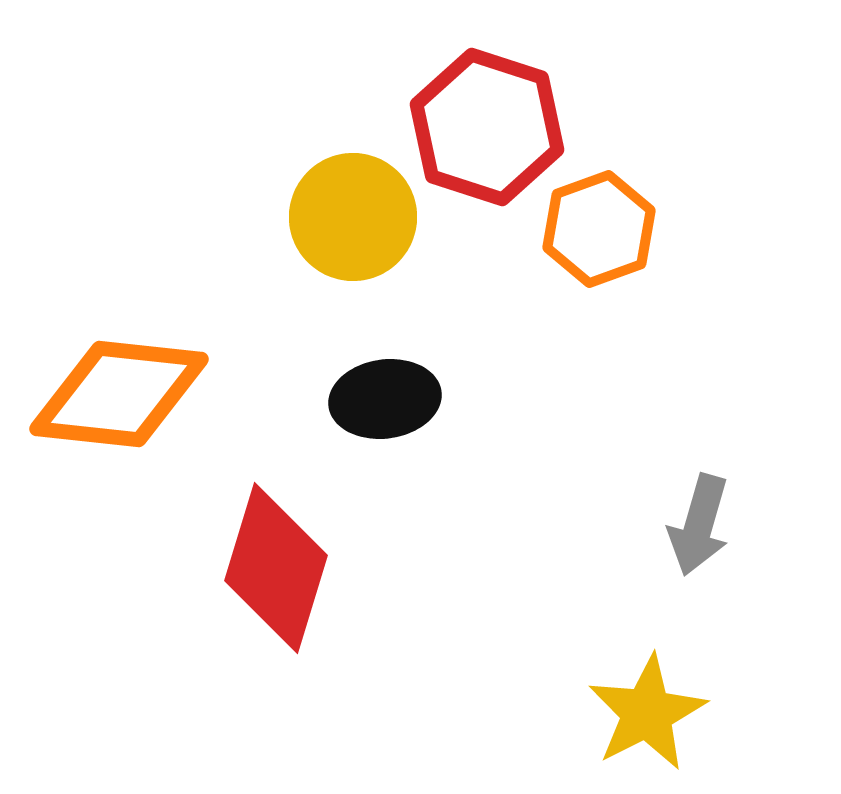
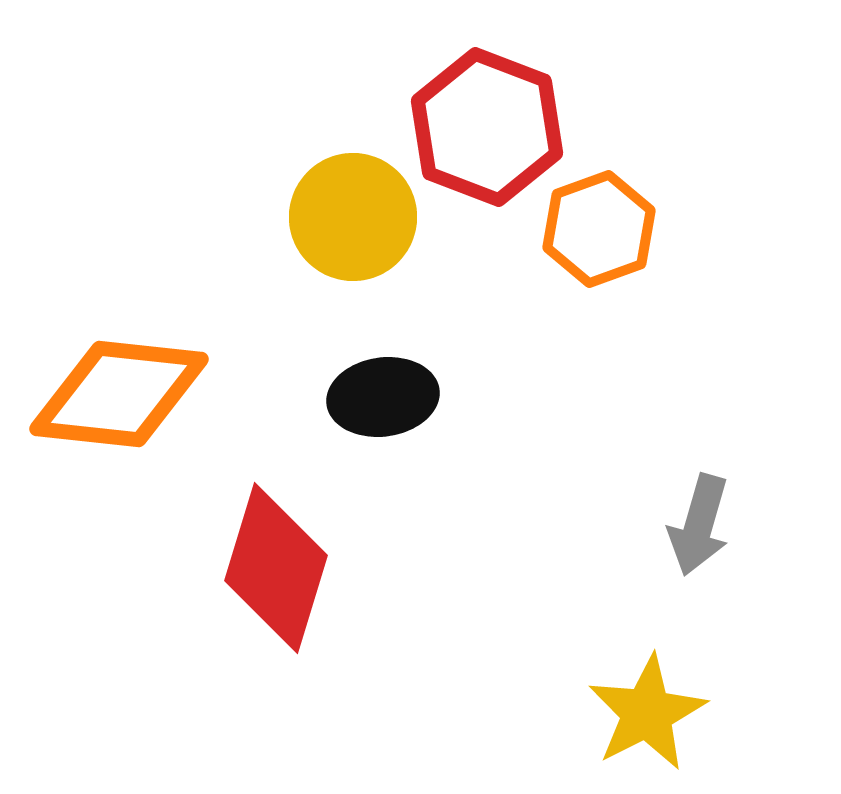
red hexagon: rotated 3 degrees clockwise
black ellipse: moved 2 px left, 2 px up
